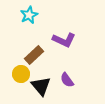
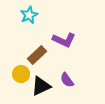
brown rectangle: moved 3 px right
black triangle: rotated 45 degrees clockwise
